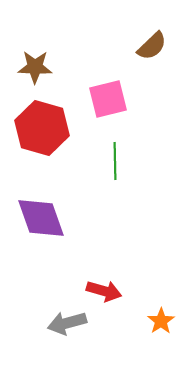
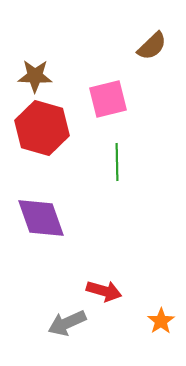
brown star: moved 9 px down
green line: moved 2 px right, 1 px down
gray arrow: rotated 9 degrees counterclockwise
